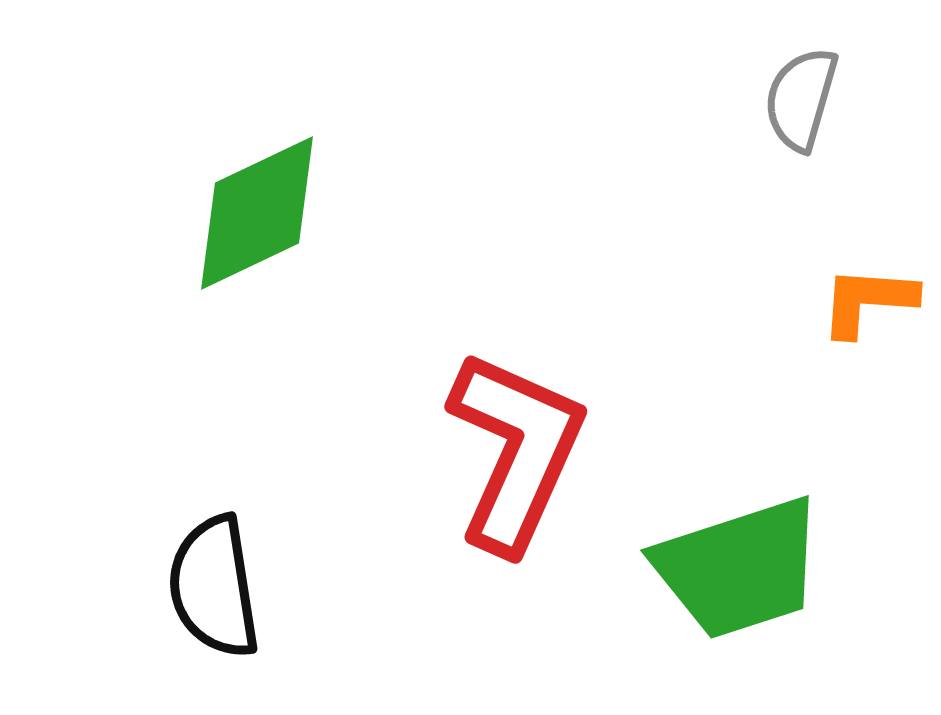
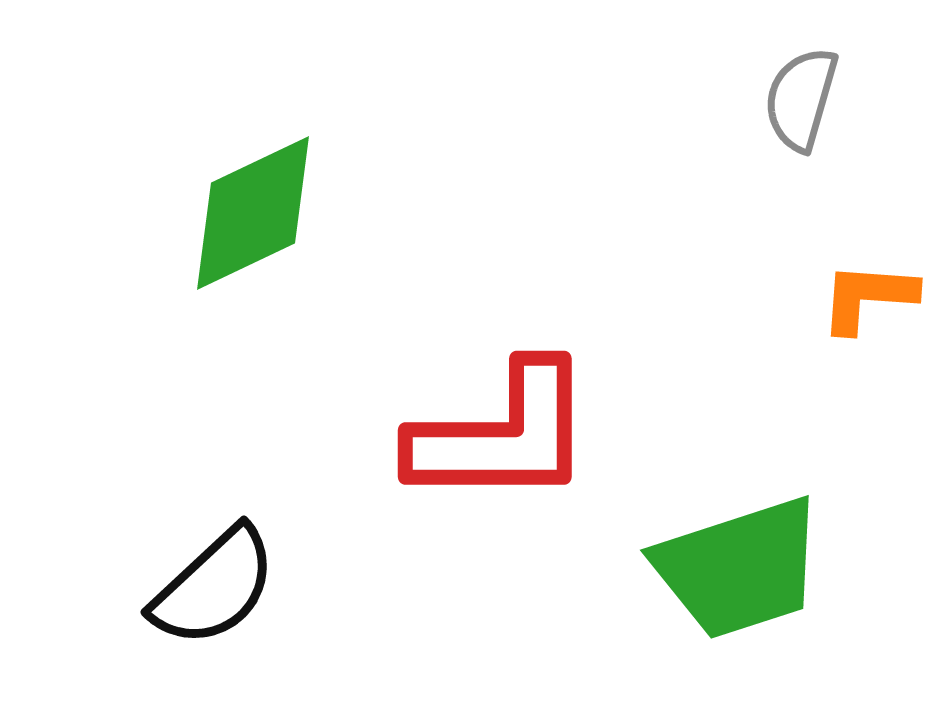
green diamond: moved 4 px left
orange L-shape: moved 4 px up
red L-shape: moved 14 px left, 16 px up; rotated 66 degrees clockwise
black semicircle: rotated 124 degrees counterclockwise
